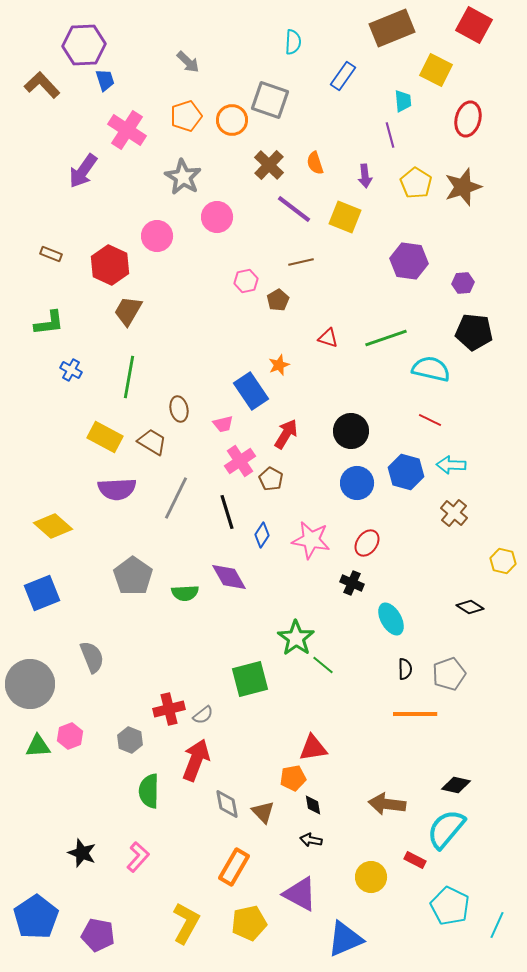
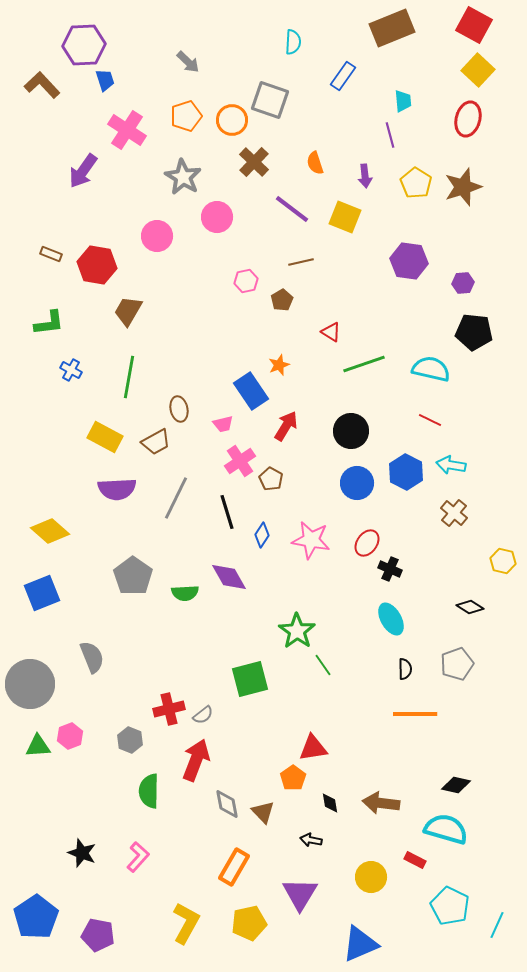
yellow square at (436, 70): moved 42 px right; rotated 16 degrees clockwise
brown cross at (269, 165): moved 15 px left, 3 px up
purple line at (294, 209): moved 2 px left
red hexagon at (110, 265): moved 13 px left; rotated 15 degrees counterclockwise
brown pentagon at (278, 300): moved 4 px right
red triangle at (328, 338): moved 3 px right, 6 px up; rotated 15 degrees clockwise
green line at (386, 338): moved 22 px left, 26 px down
red arrow at (286, 434): moved 8 px up
brown trapezoid at (152, 442): moved 4 px right; rotated 120 degrees clockwise
cyan arrow at (451, 465): rotated 8 degrees clockwise
blue hexagon at (406, 472): rotated 12 degrees clockwise
yellow diamond at (53, 526): moved 3 px left, 5 px down
black cross at (352, 583): moved 38 px right, 14 px up
green star at (296, 638): moved 1 px right, 7 px up
green line at (323, 665): rotated 15 degrees clockwise
gray pentagon at (449, 674): moved 8 px right, 10 px up
orange pentagon at (293, 778): rotated 25 degrees counterclockwise
brown arrow at (387, 804): moved 6 px left, 1 px up
black diamond at (313, 805): moved 17 px right, 2 px up
cyan semicircle at (446, 829): rotated 66 degrees clockwise
purple triangle at (300, 894): rotated 33 degrees clockwise
blue triangle at (345, 939): moved 15 px right, 5 px down
